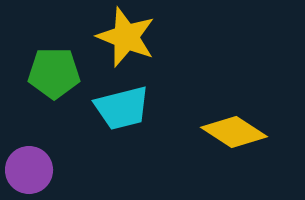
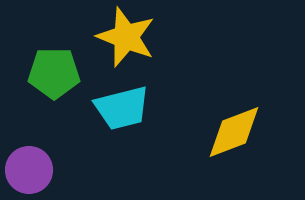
yellow diamond: rotated 54 degrees counterclockwise
